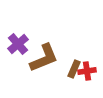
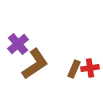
brown L-shape: moved 9 px left, 6 px down; rotated 12 degrees counterclockwise
red cross: moved 3 px right, 3 px up
